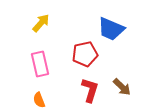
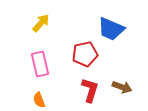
brown arrow: rotated 24 degrees counterclockwise
